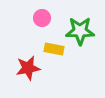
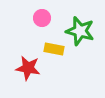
green star: rotated 16 degrees clockwise
red star: rotated 20 degrees clockwise
